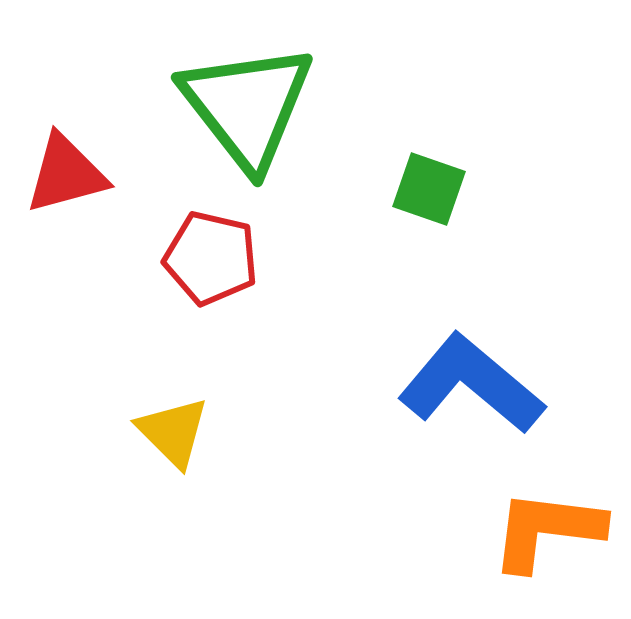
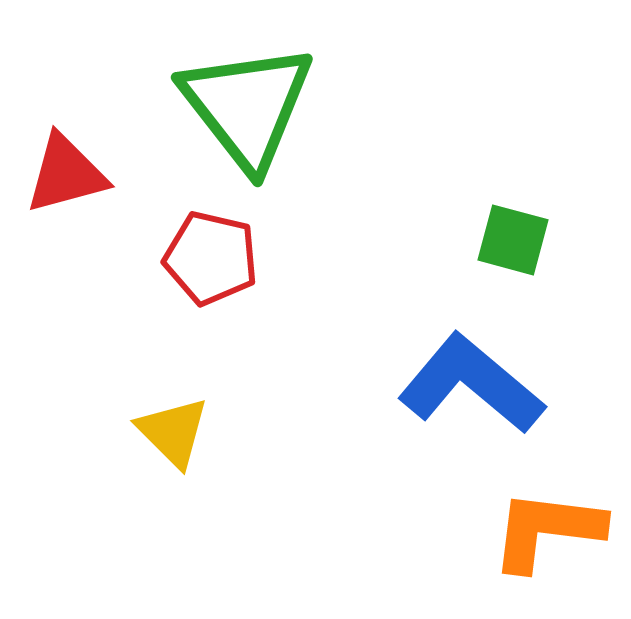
green square: moved 84 px right, 51 px down; rotated 4 degrees counterclockwise
